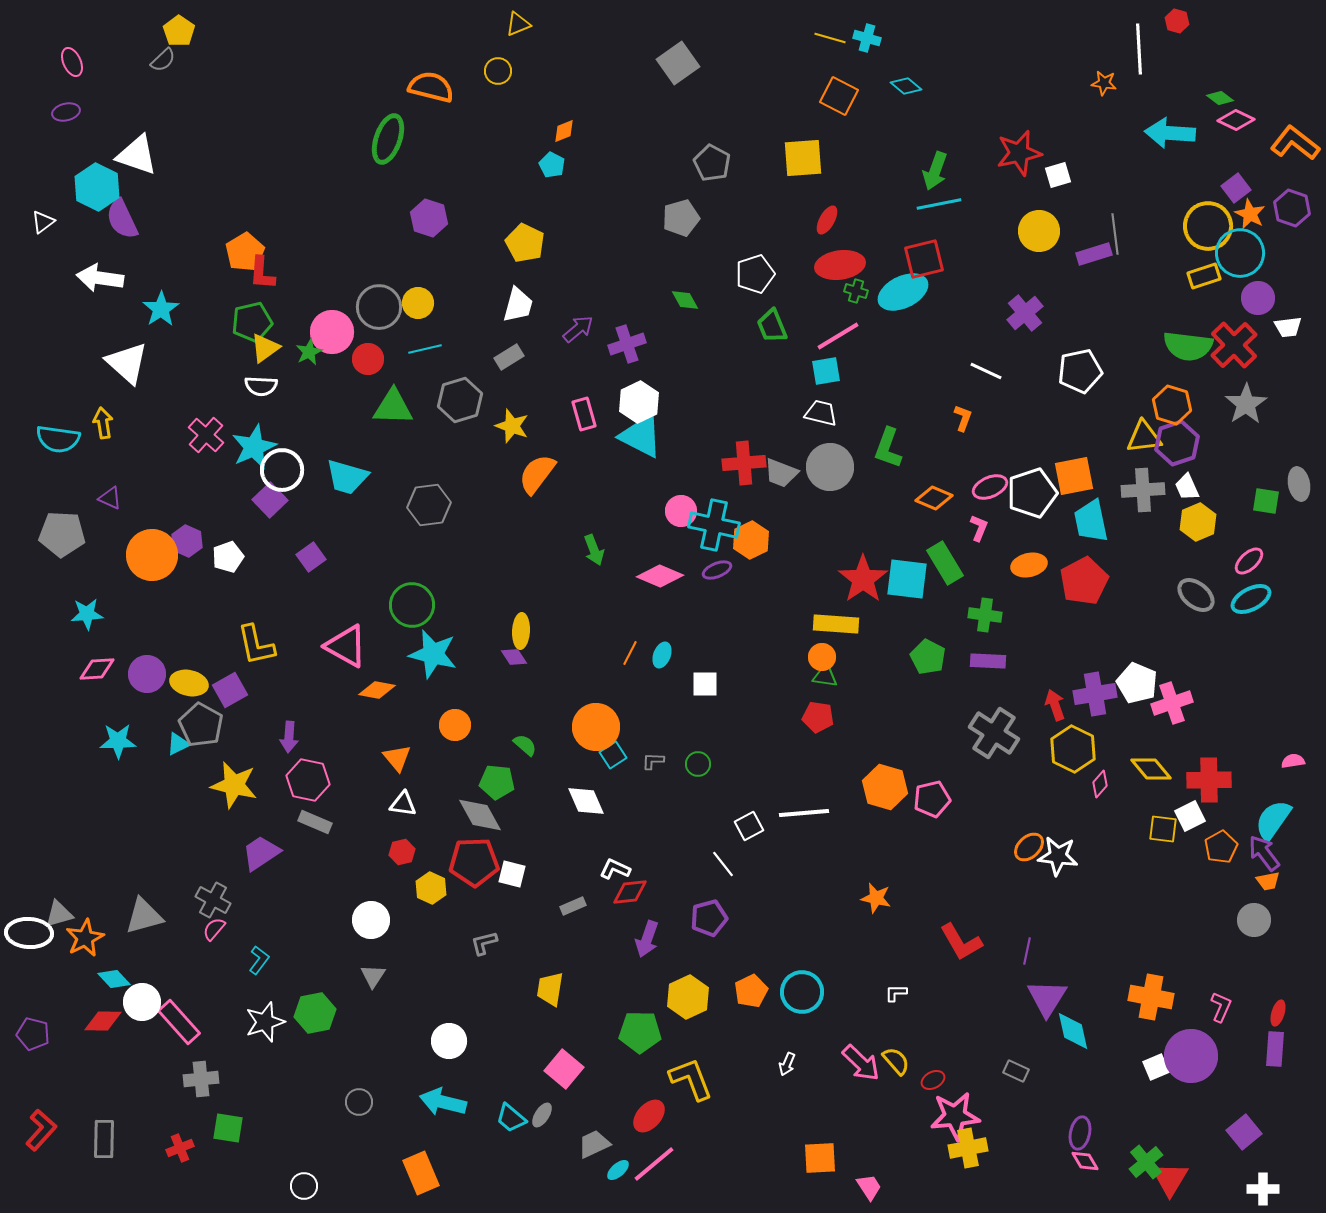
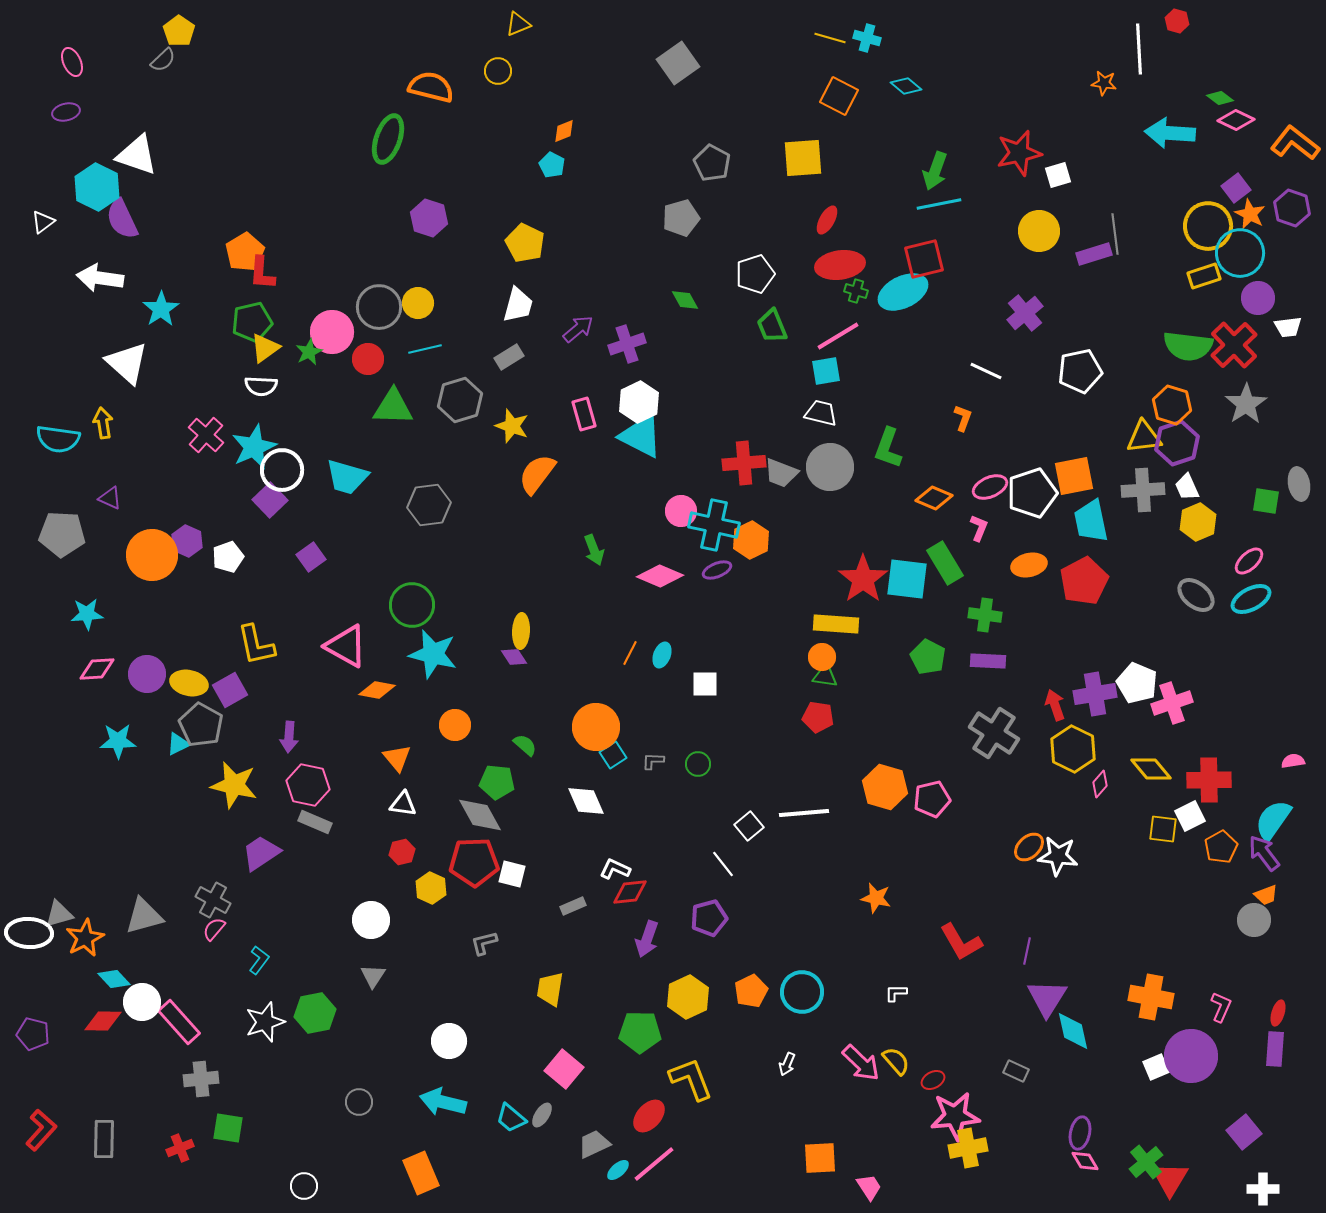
pink hexagon at (308, 780): moved 5 px down
white square at (749, 826): rotated 12 degrees counterclockwise
orange trapezoid at (1268, 881): moved 2 px left, 14 px down; rotated 10 degrees counterclockwise
